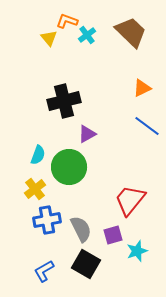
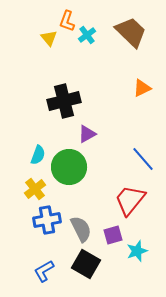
orange L-shape: rotated 90 degrees counterclockwise
blue line: moved 4 px left, 33 px down; rotated 12 degrees clockwise
